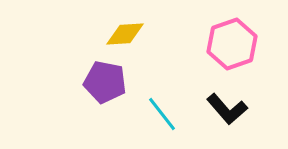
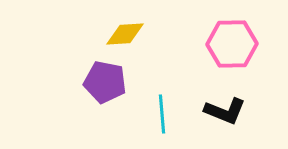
pink hexagon: rotated 18 degrees clockwise
black L-shape: moved 2 px left, 2 px down; rotated 27 degrees counterclockwise
cyan line: rotated 33 degrees clockwise
